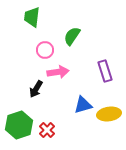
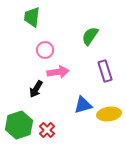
green semicircle: moved 18 px right
